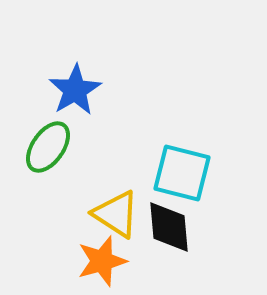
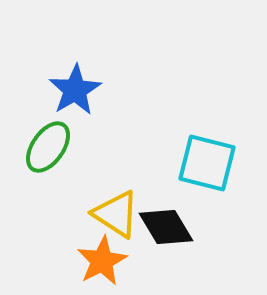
cyan square: moved 25 px right, 10 px up
black diamond: moved 3 px left; rotated 26 degrees counterclockwise
orange star: rotated 12 degrees counterclockwise
